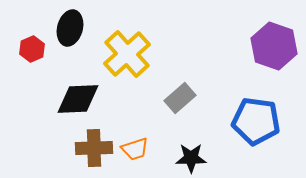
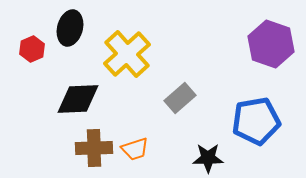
purple hexagon: moved 3 px left, 2 px up
blue pentagon: rotated 18 degrees counterclockwise
black star: moved 17 px right
